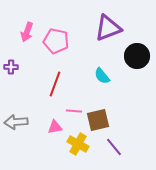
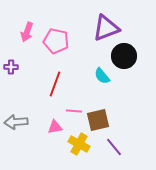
purple triangle: moved 2 px left
black circle: moved 13 px left
yellow cross: moved 1 px right
